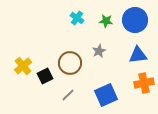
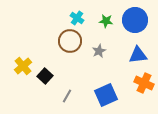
brown circle: moved 22 px up
black square: rotated 21 degrees counterclockwise
orange cross: rotated 36 degrees clockwise
gray line: moved 1 px left, 1 px down; rotated 16 degrees counterclockwise
